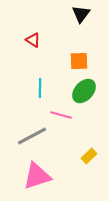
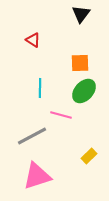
orange square: moved 1 px right, 2 px down
